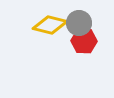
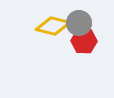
yellow diamond: moved 3 px right, 1 px down
